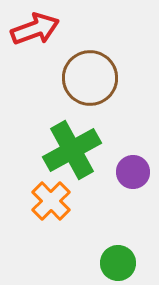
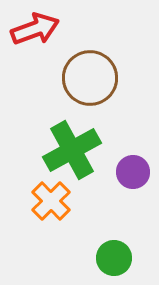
green circle: moved 4 px left, 5 px up
